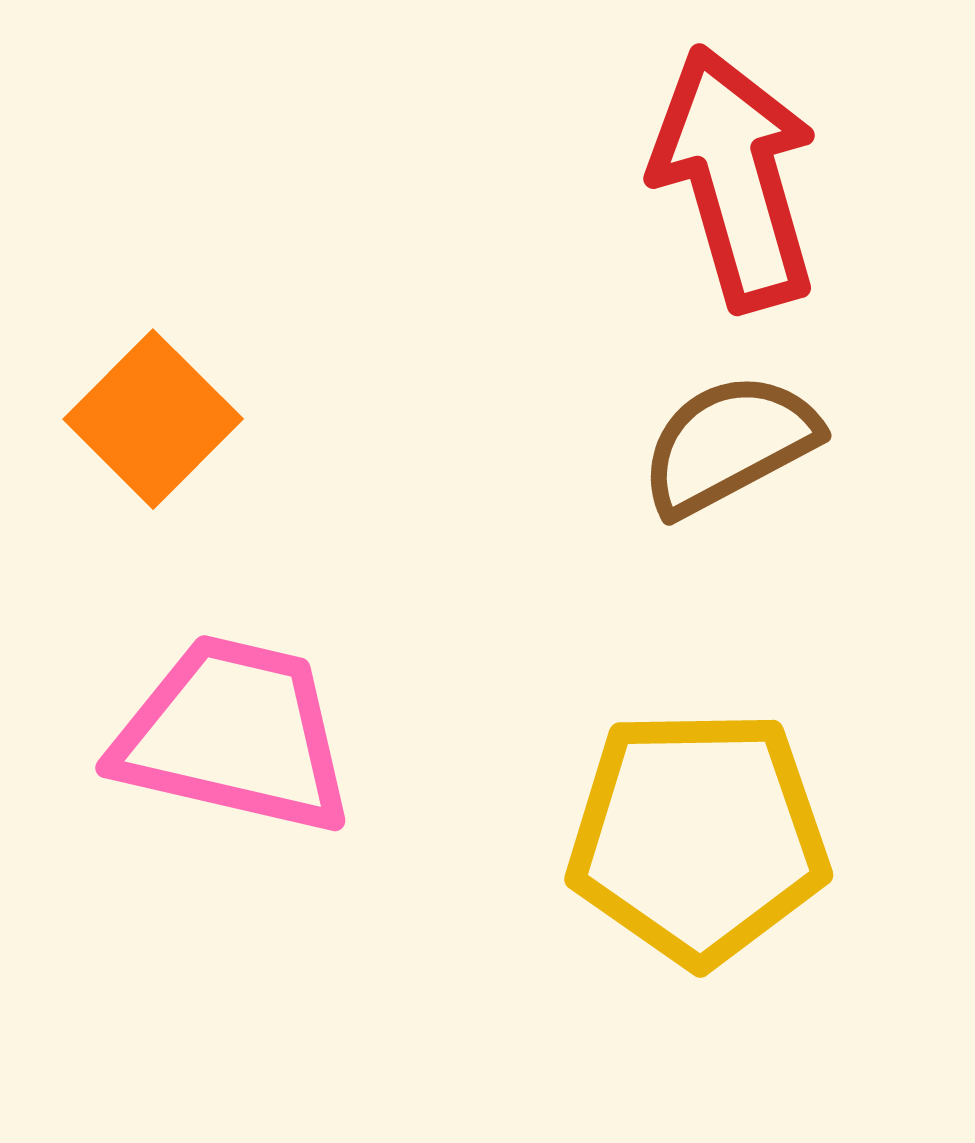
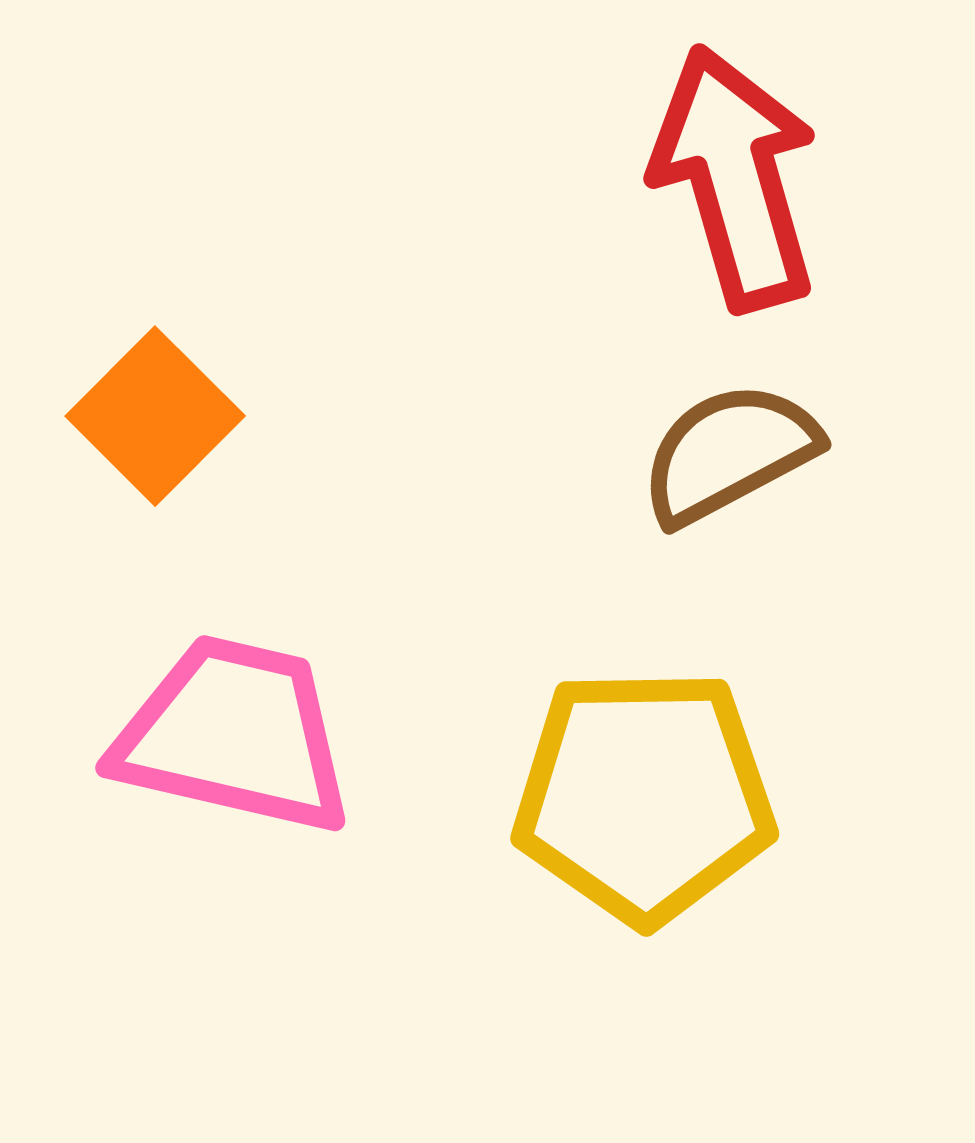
orange square: moved 2 px right, 3 px up
brown semicircle: moved 9 px down
yellow pentagon: moved 54 px left, 41 px up
